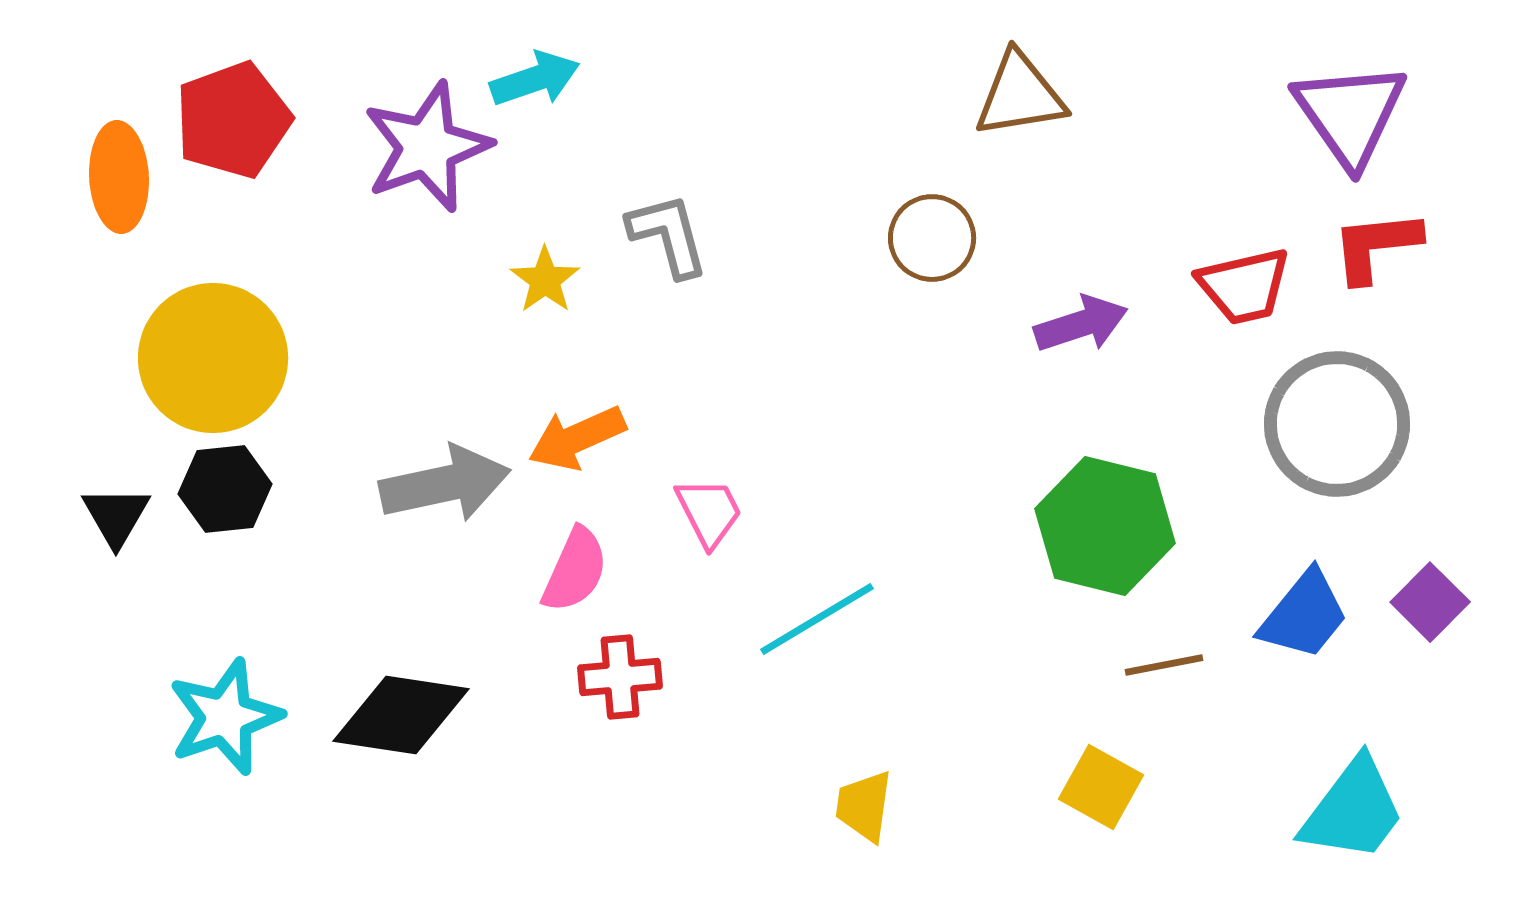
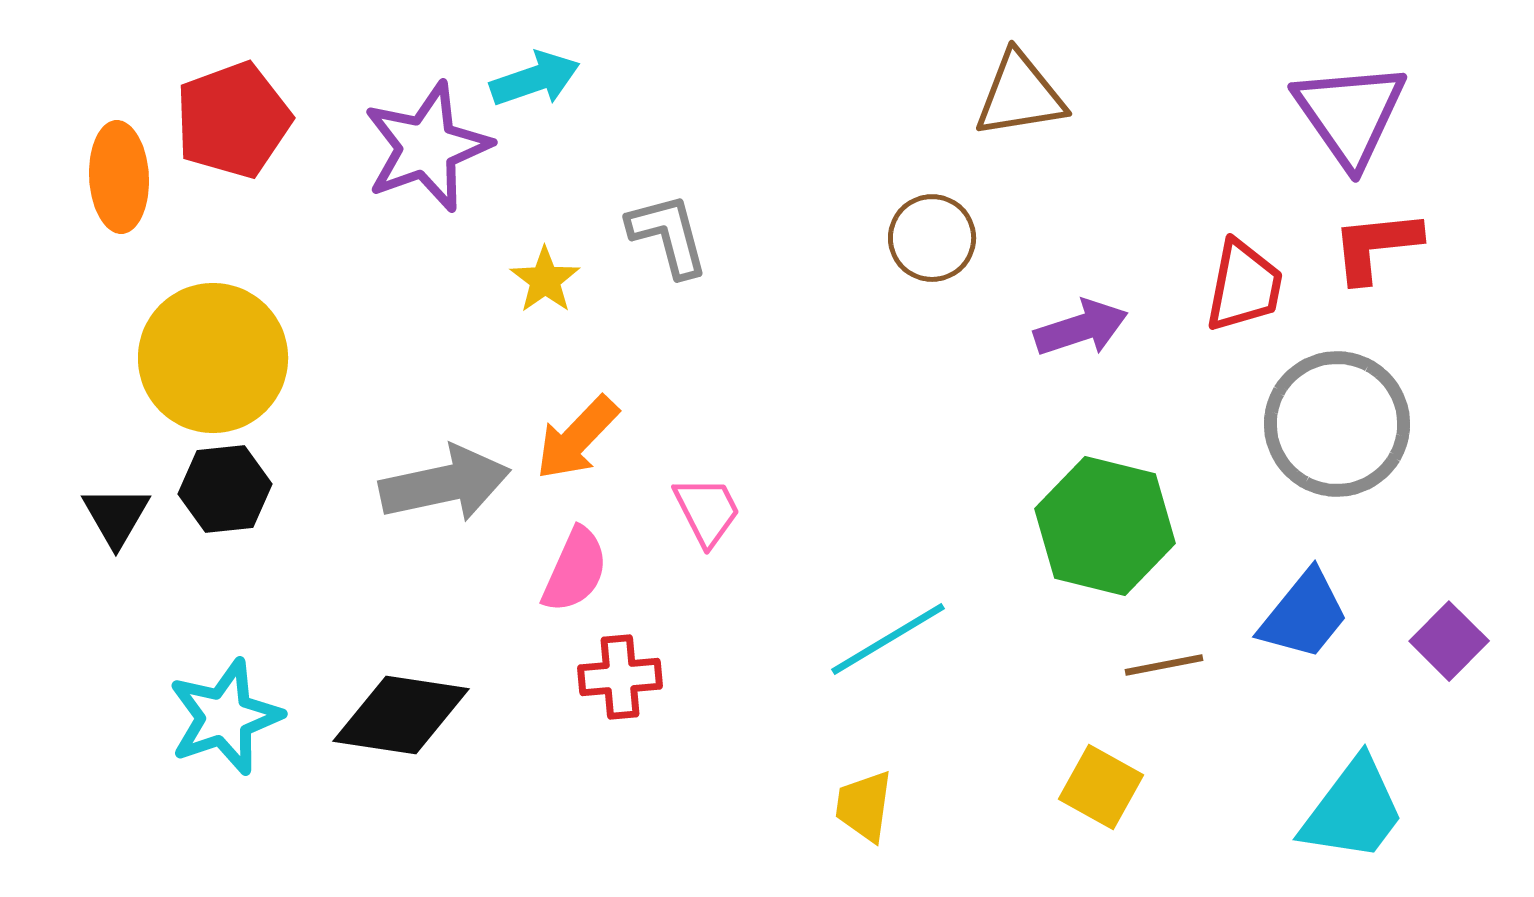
red trapezoid: rotated 66 degrees counterclockwise
purple arrow: moved 4 px down
orange arrow: rotated 22 degrees counterclockwise
pink trapezoid: moved 2 px left, 1 px up
purple square: moved 19 px right, 39 px down
cyan line: moved 71 px right, 20 px down
